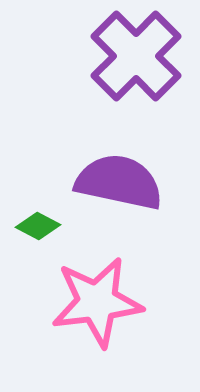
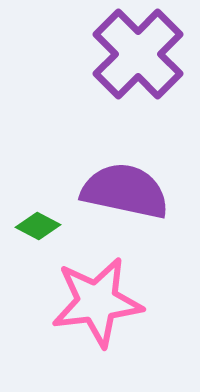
purple cross: moved 2 px right, 2 px up
purple semicircle: moved 6 px right, 9 px down
